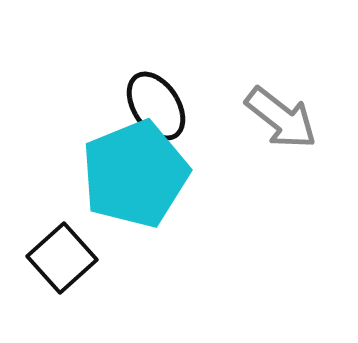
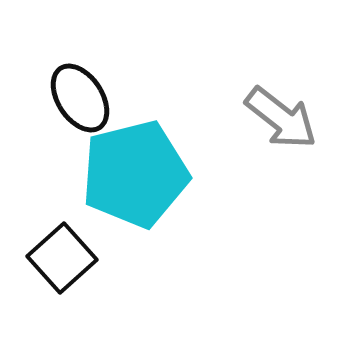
black ellipse: moved 76 px left, 8 px up
cyan pentagon: rotated 8 degrees clockwise
